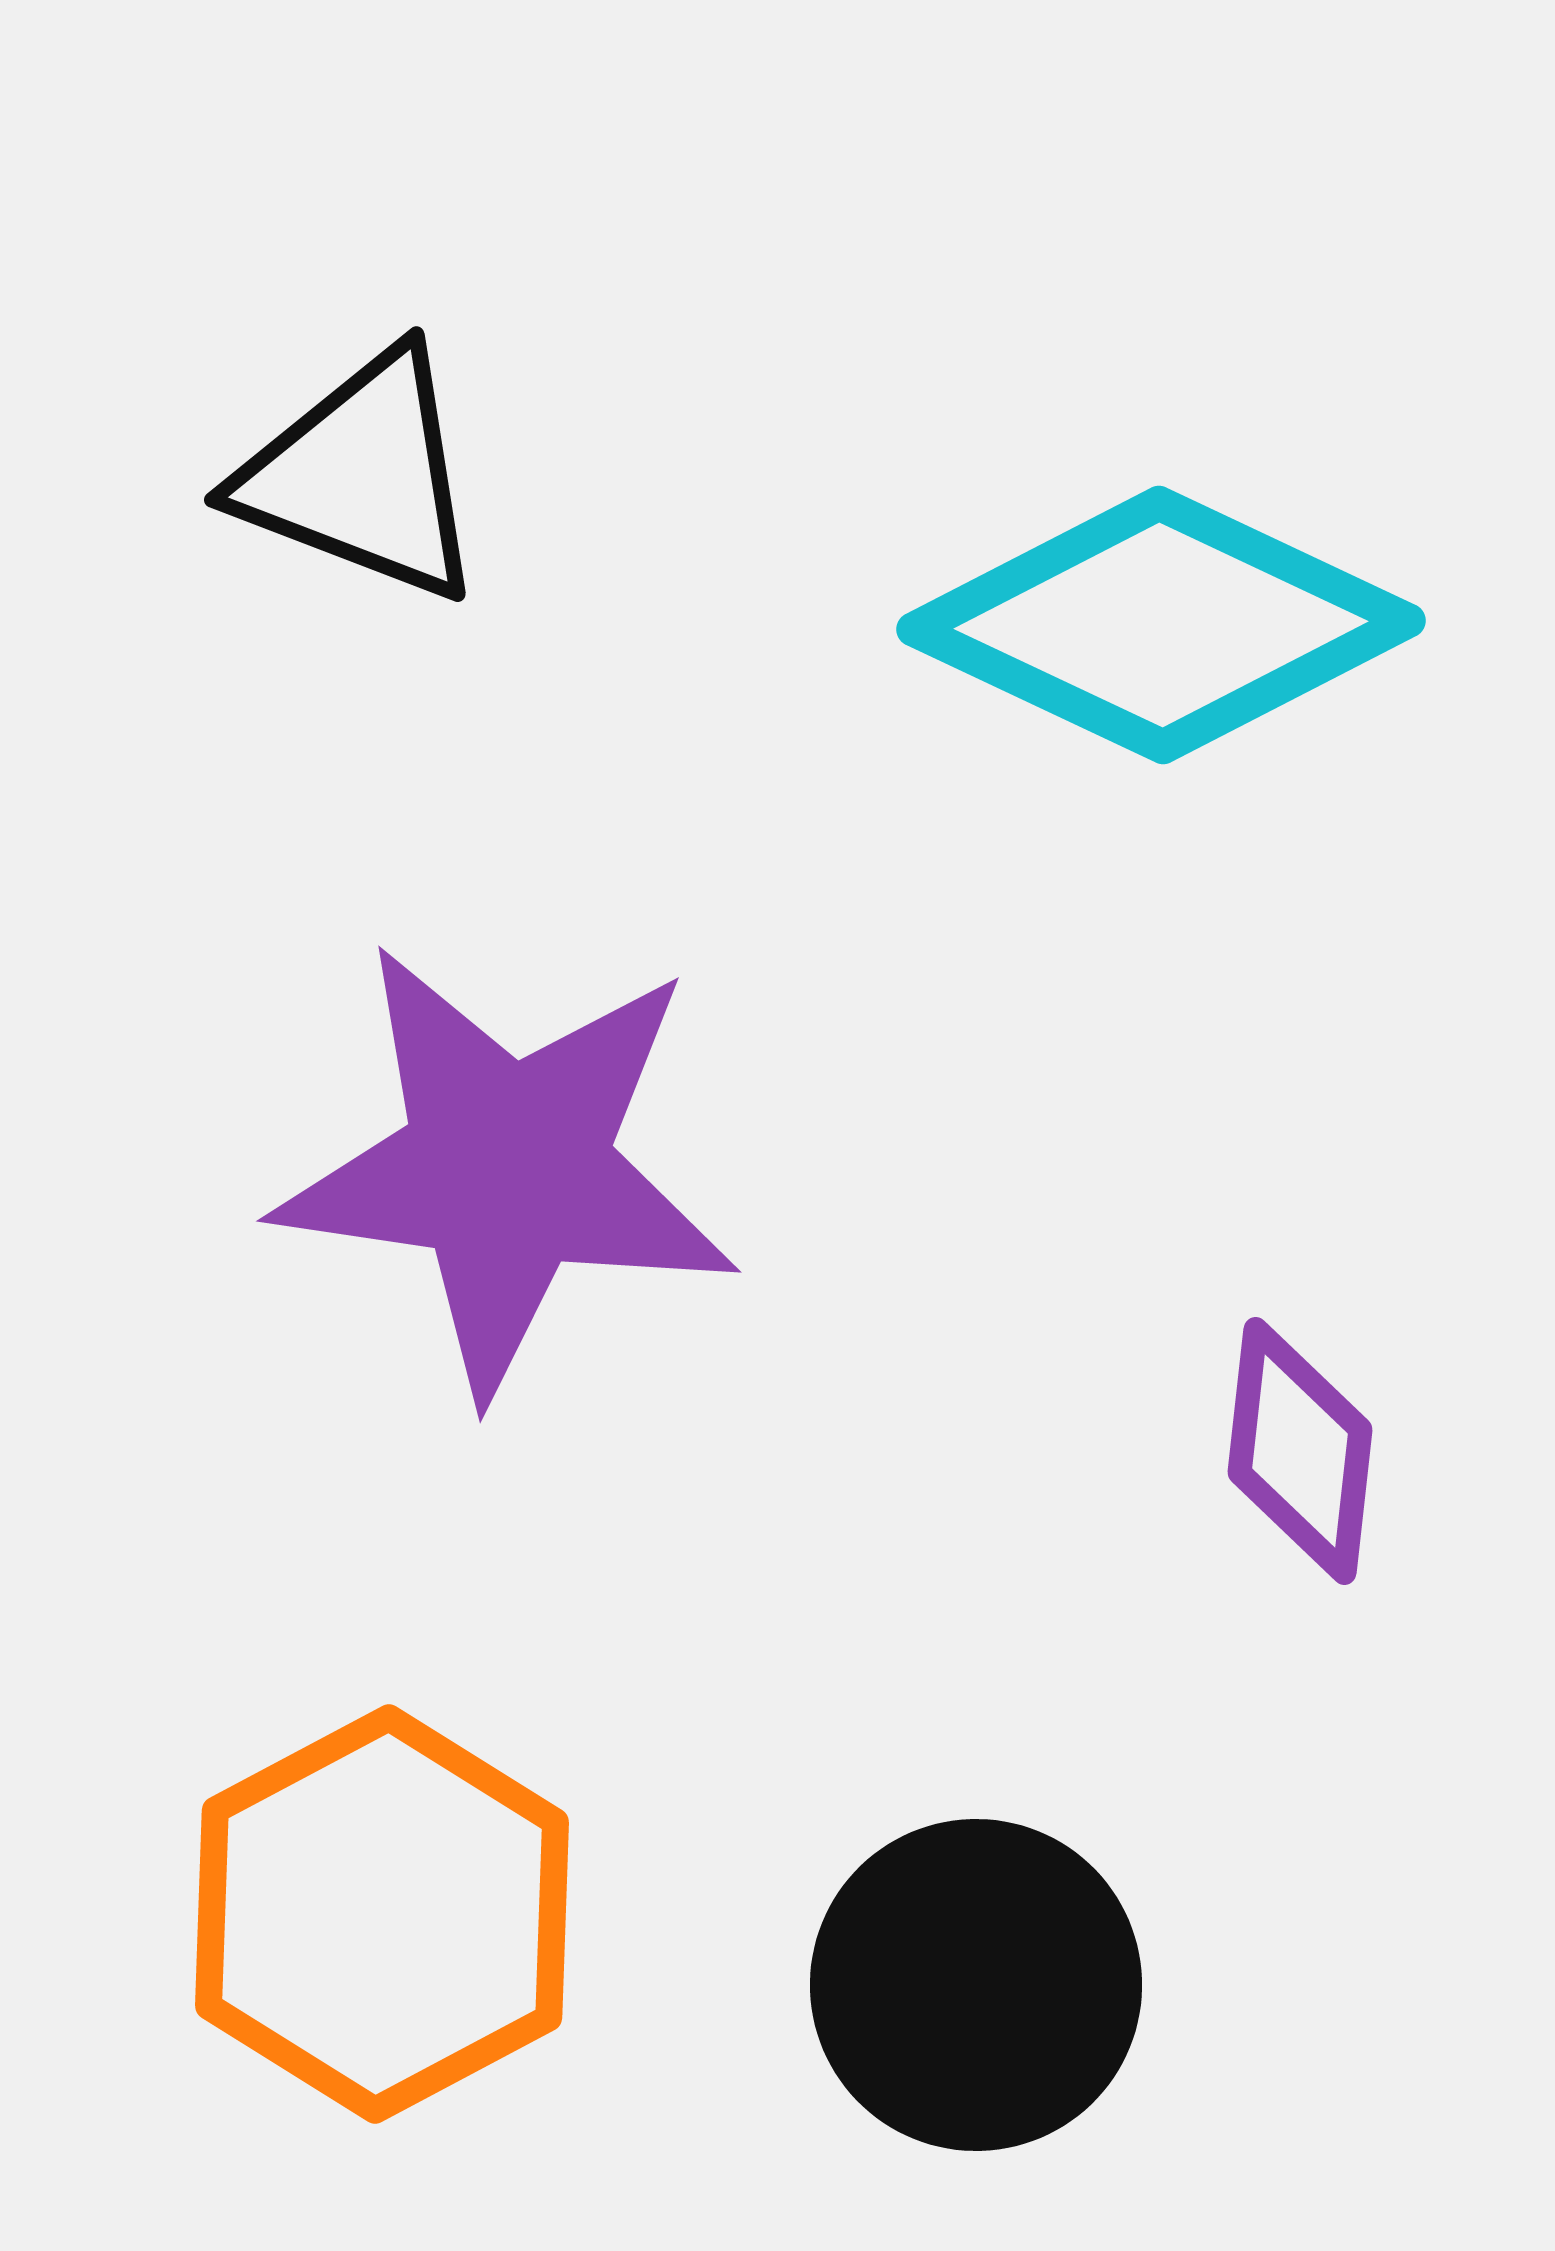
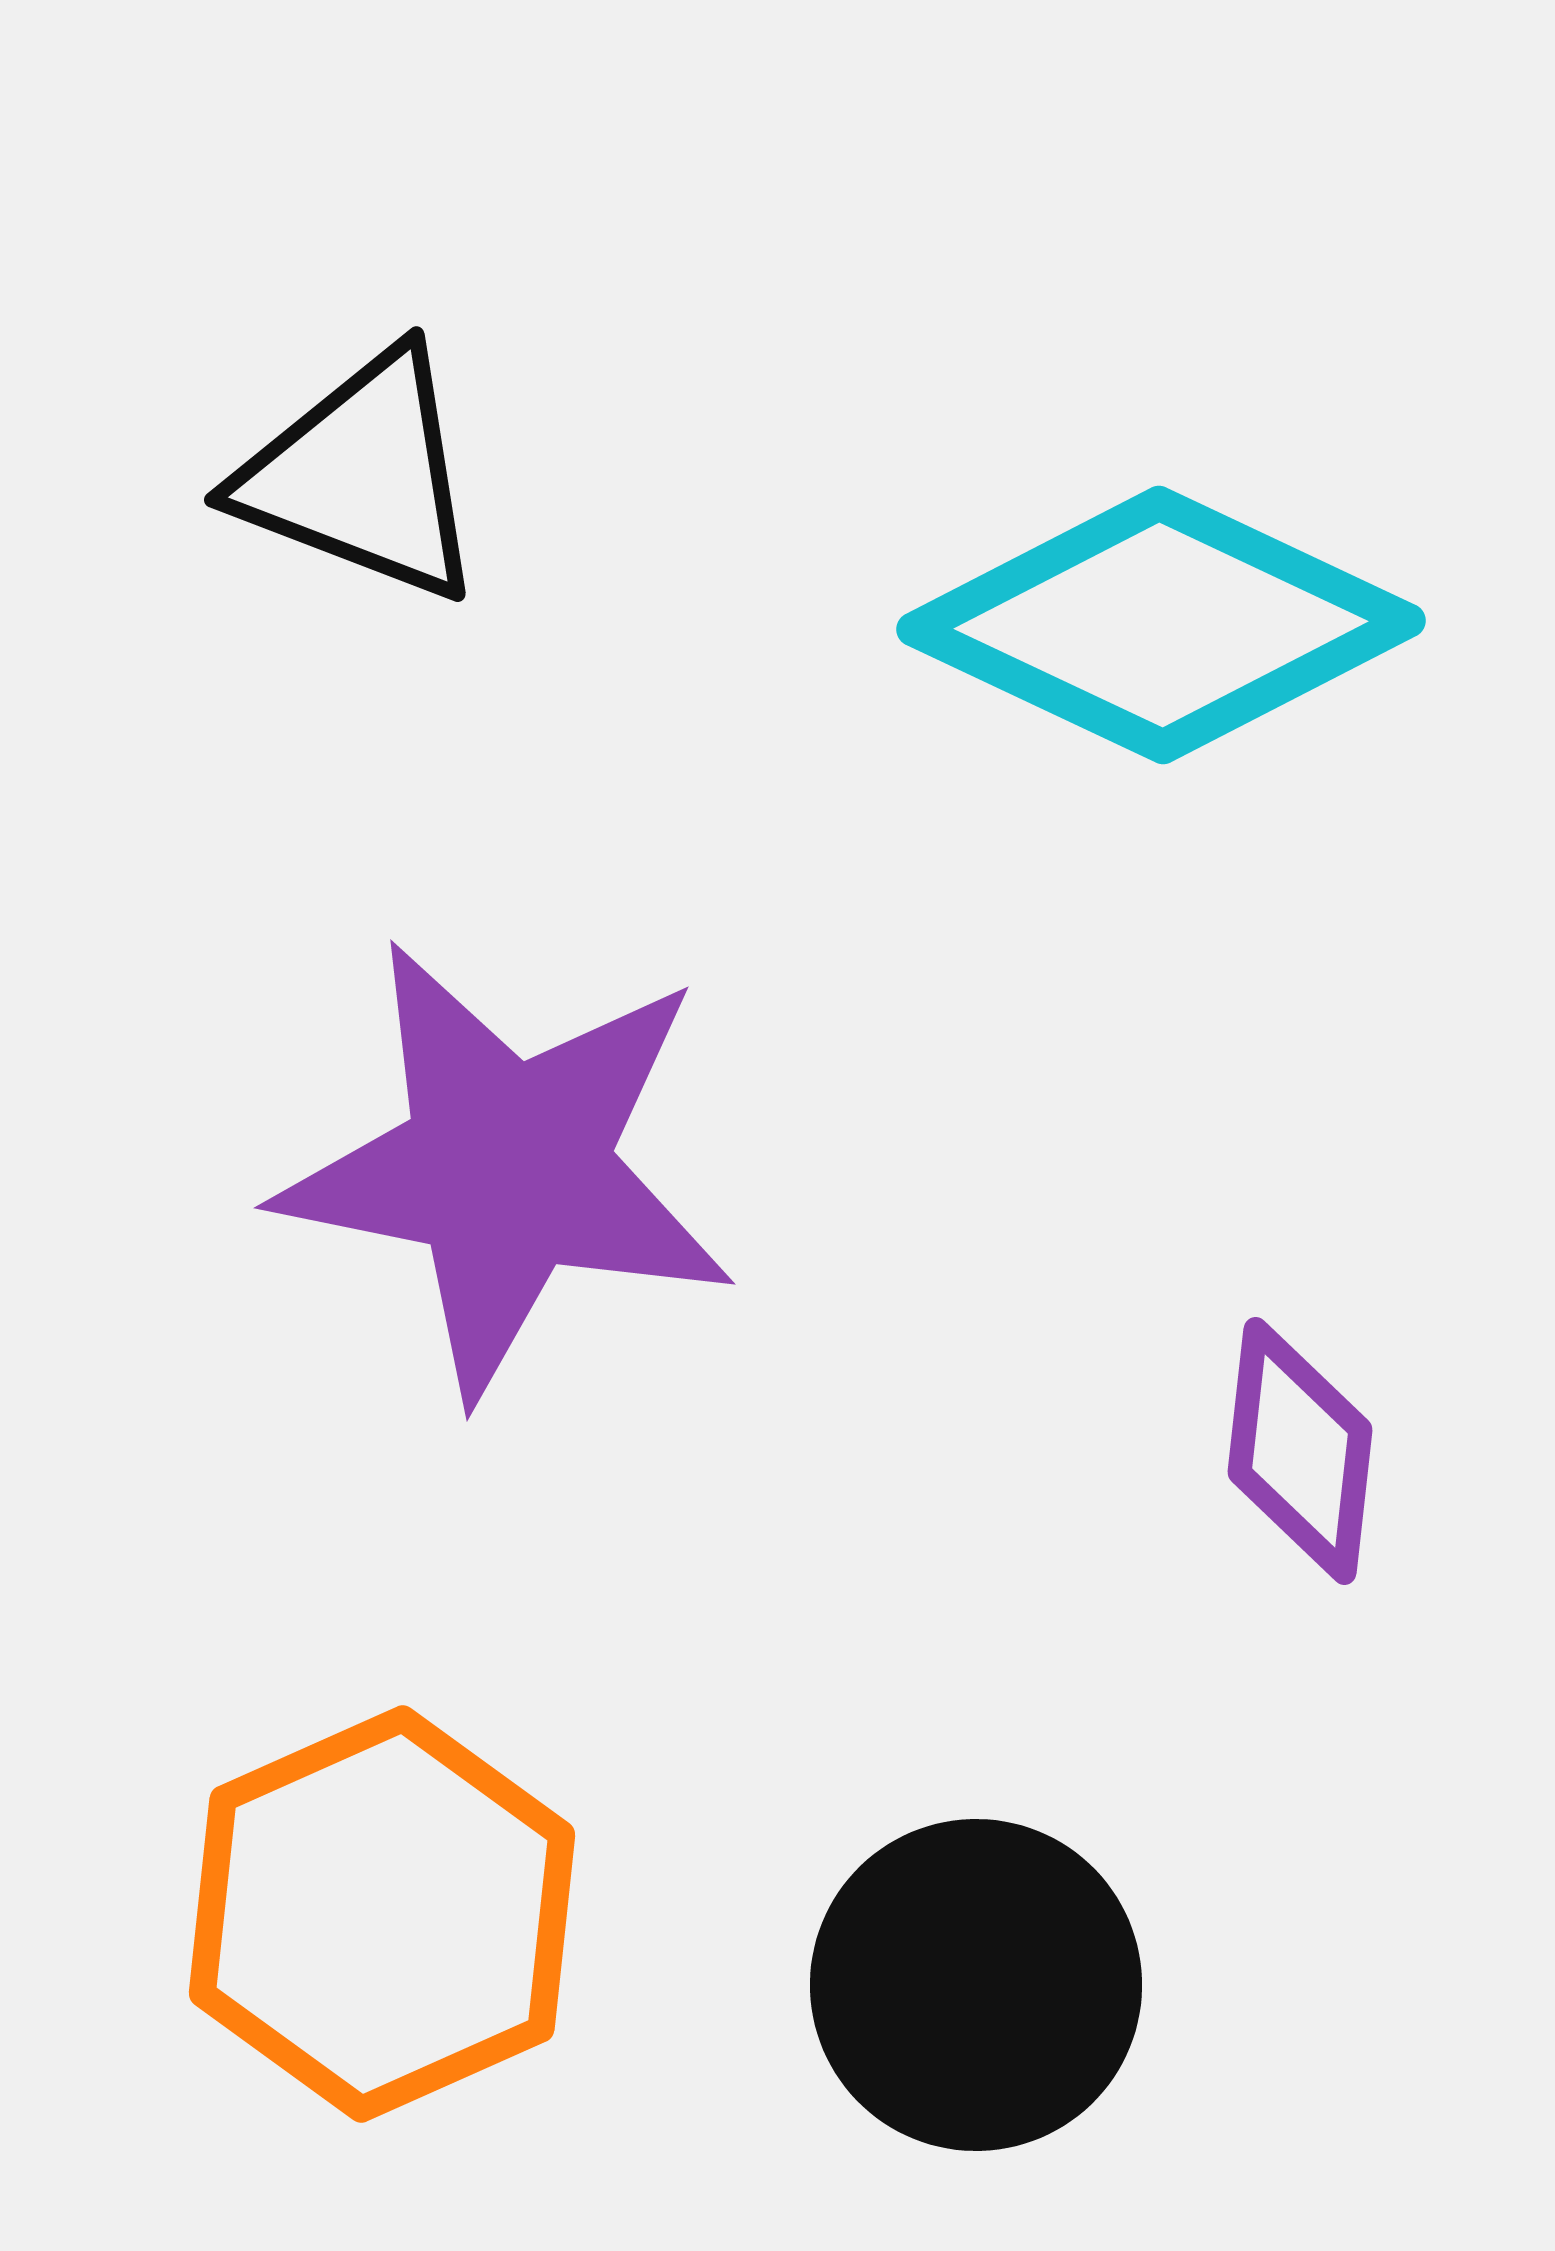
purple star: rotated 3 degrees clockwise
orange hexagon: rotated 4 degrees clockwise
